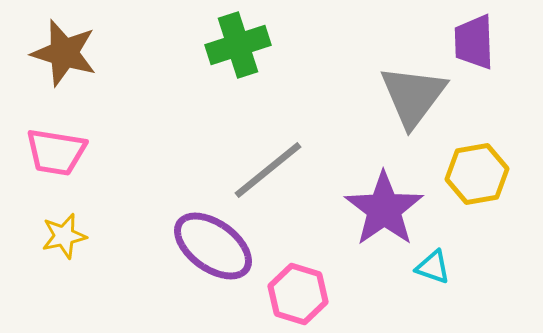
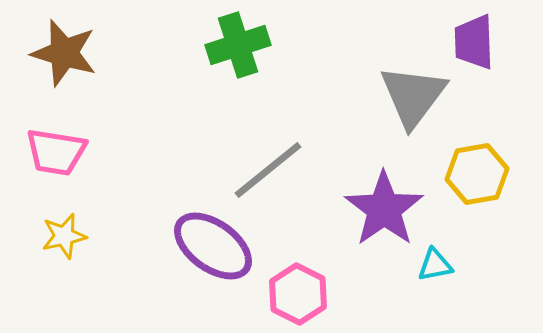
cyan triangle: moved 2 px right, 2 px up; rotated 30 degrees counterclockwise
pink hexagon: rotated 10 degrees clockwise
